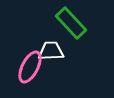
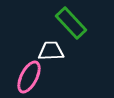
pink ellipse: moved 1 px left, 10 px down
